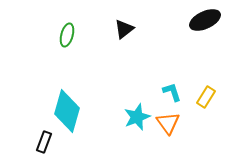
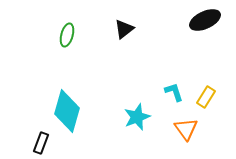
cyan L-shape: moved 2 px right
orange triangle: moved 18 px right, 6 px down
black rectangle: moved 3 px left, 1 px down
